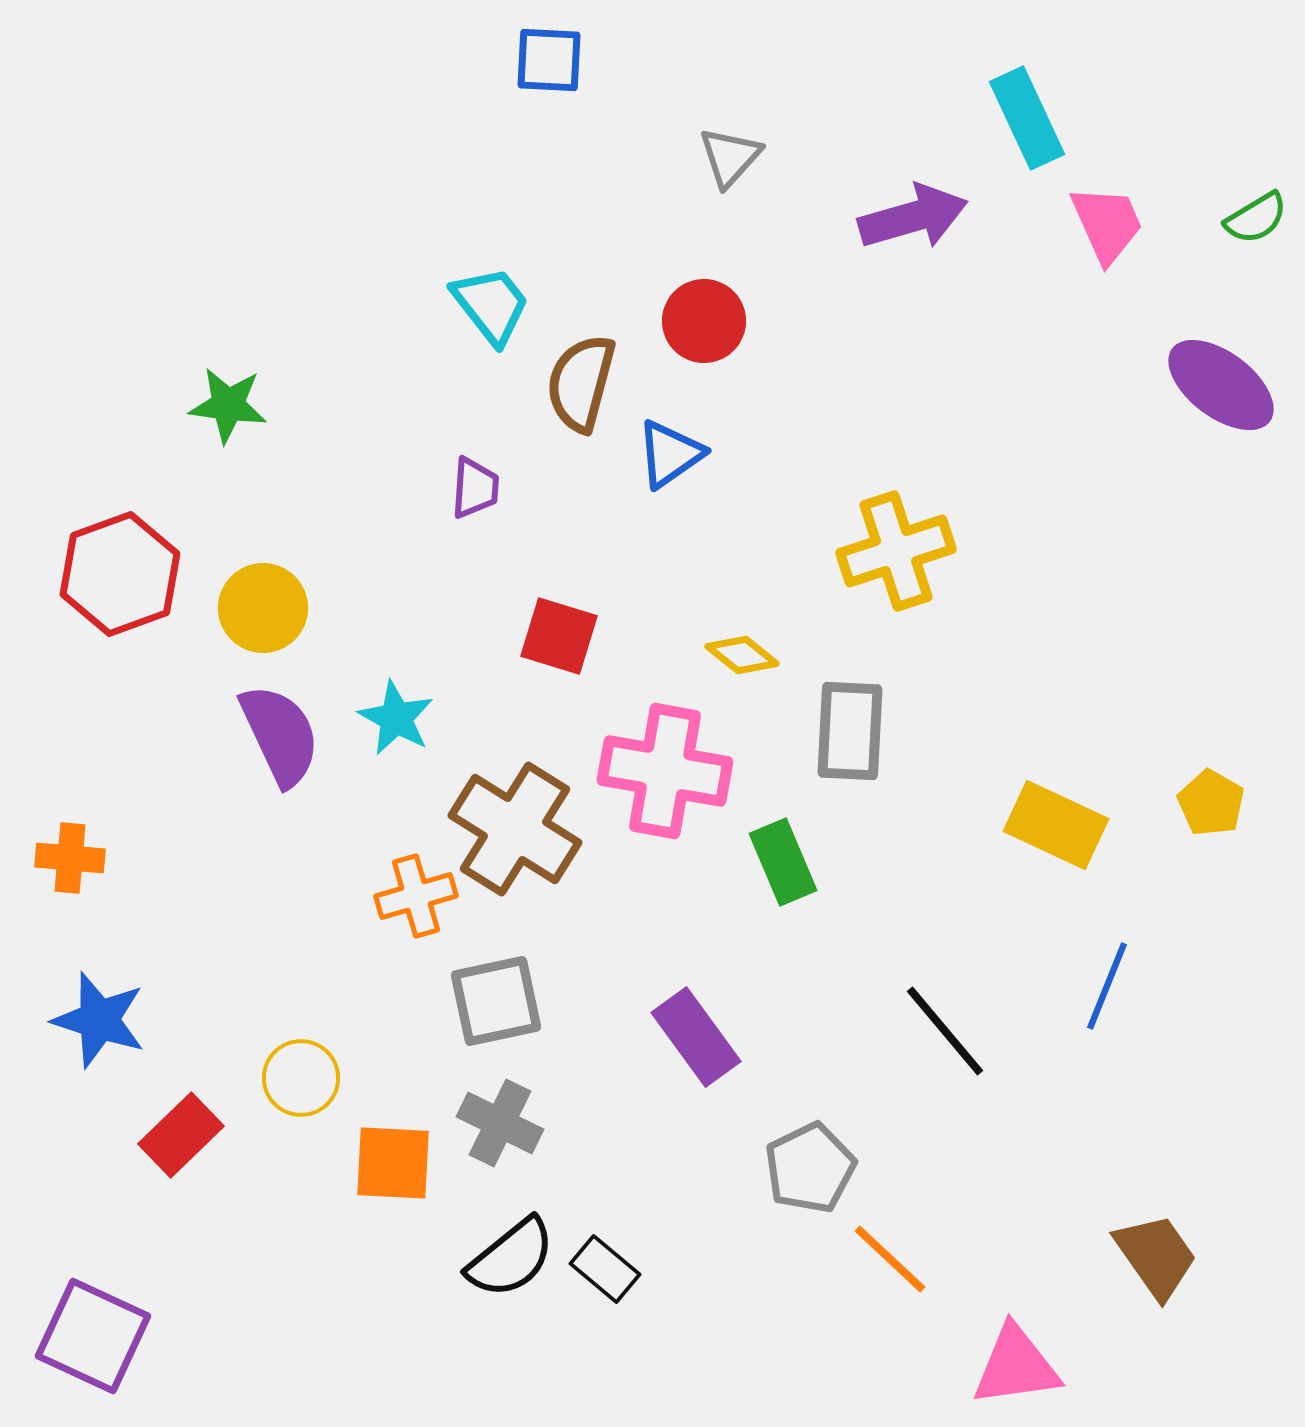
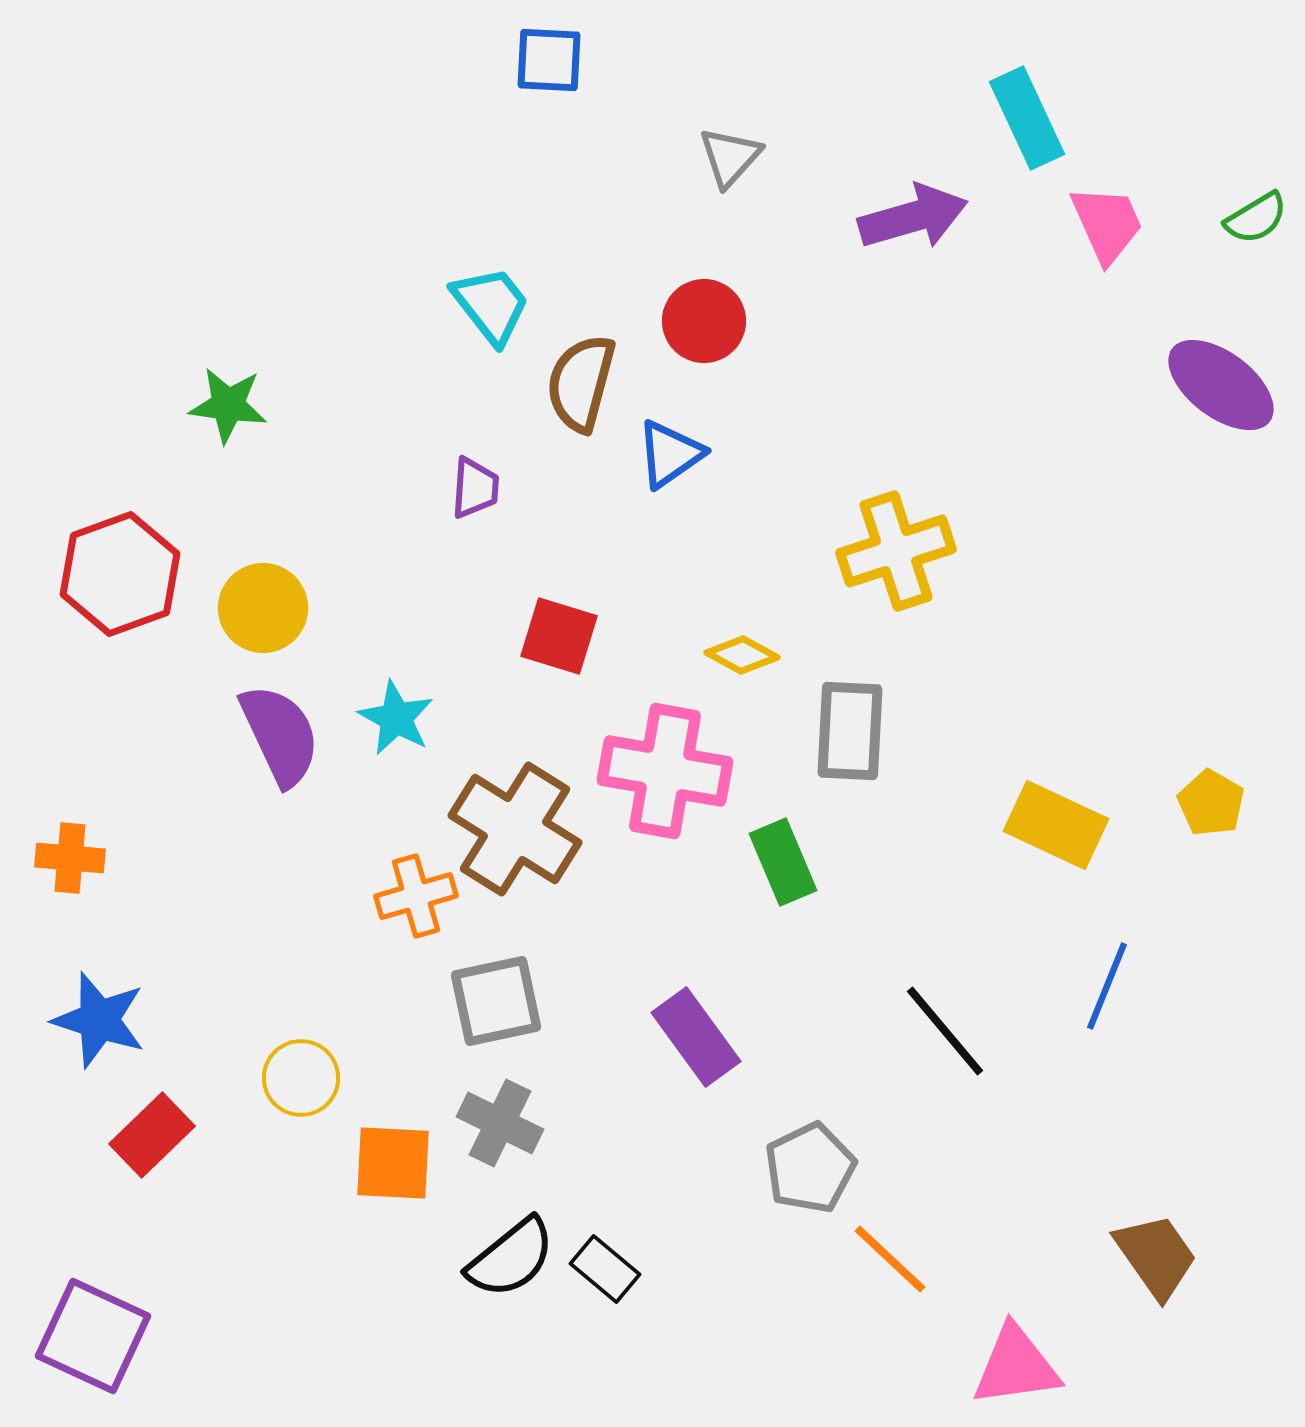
yellow diamond at (742, 655): rotated 10 degrees counterclockwise
red rectangle at (181, 1135): moved 29 px left
